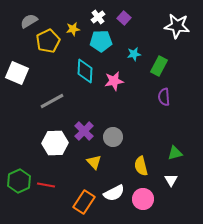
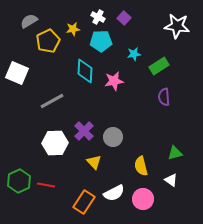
white cross: rotated 24 degrees counterclockwise
green rectangle: rotated 30 degrees clockwise
white triangle: rotated 24 degrees counterclockwise
